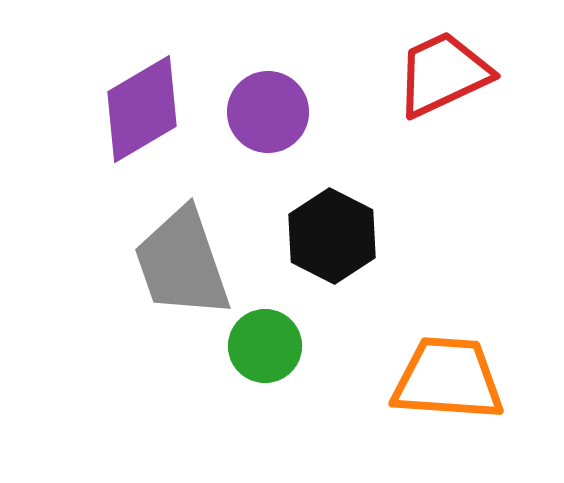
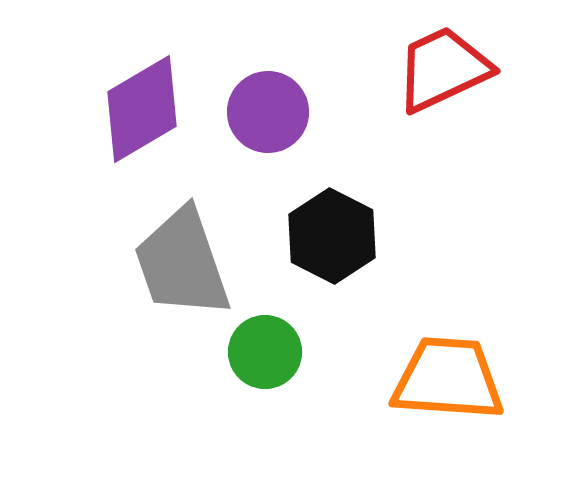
red trapezoid: moved 5 px up
green circle: moved 6 px down
